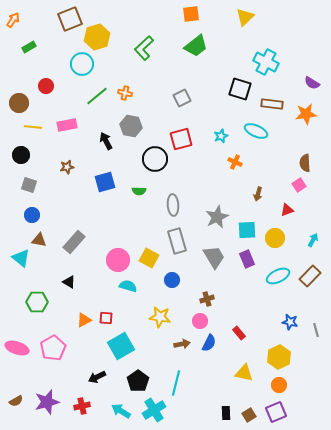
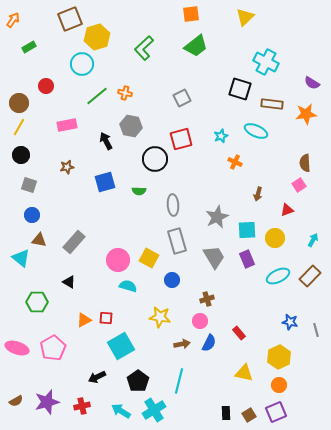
yellow line at (33, 127): moved 14 px left; rotated 66 degrees counterclockwise
cyan line at (176, 383): moved 3 px right, 2 px up
